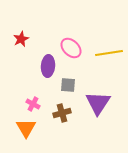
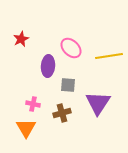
yellow line: moved 3 px down
pink cross: rotated 16 degrees counterclockwise
